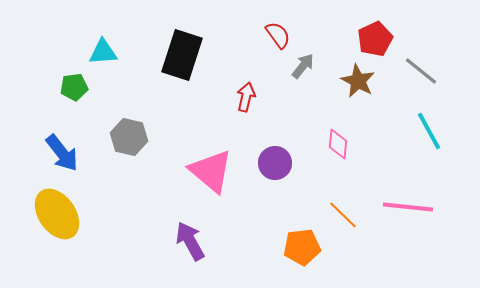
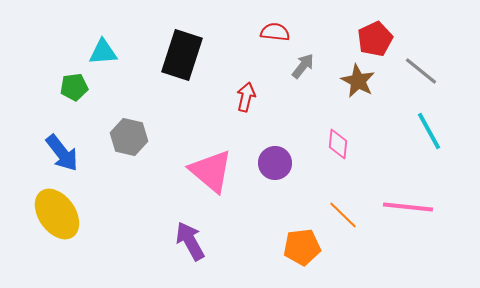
red semicircle: moved 3 px left, 3 px up; rotated 48 degrees counterclockwise
